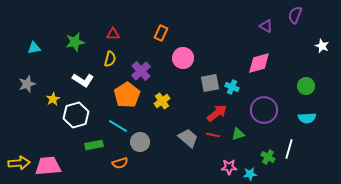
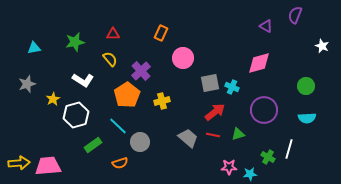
yellow semicircle: rotated 56 degrees counterclockwise
yellow cross: rotated 21 degrees clockwise
red arrow: moved 2 px left, 1 px up
cyan line: rotated 12 degrees clockwise
green rectangle: moved 1 px left; rotated 24 degrees counterclockwise
